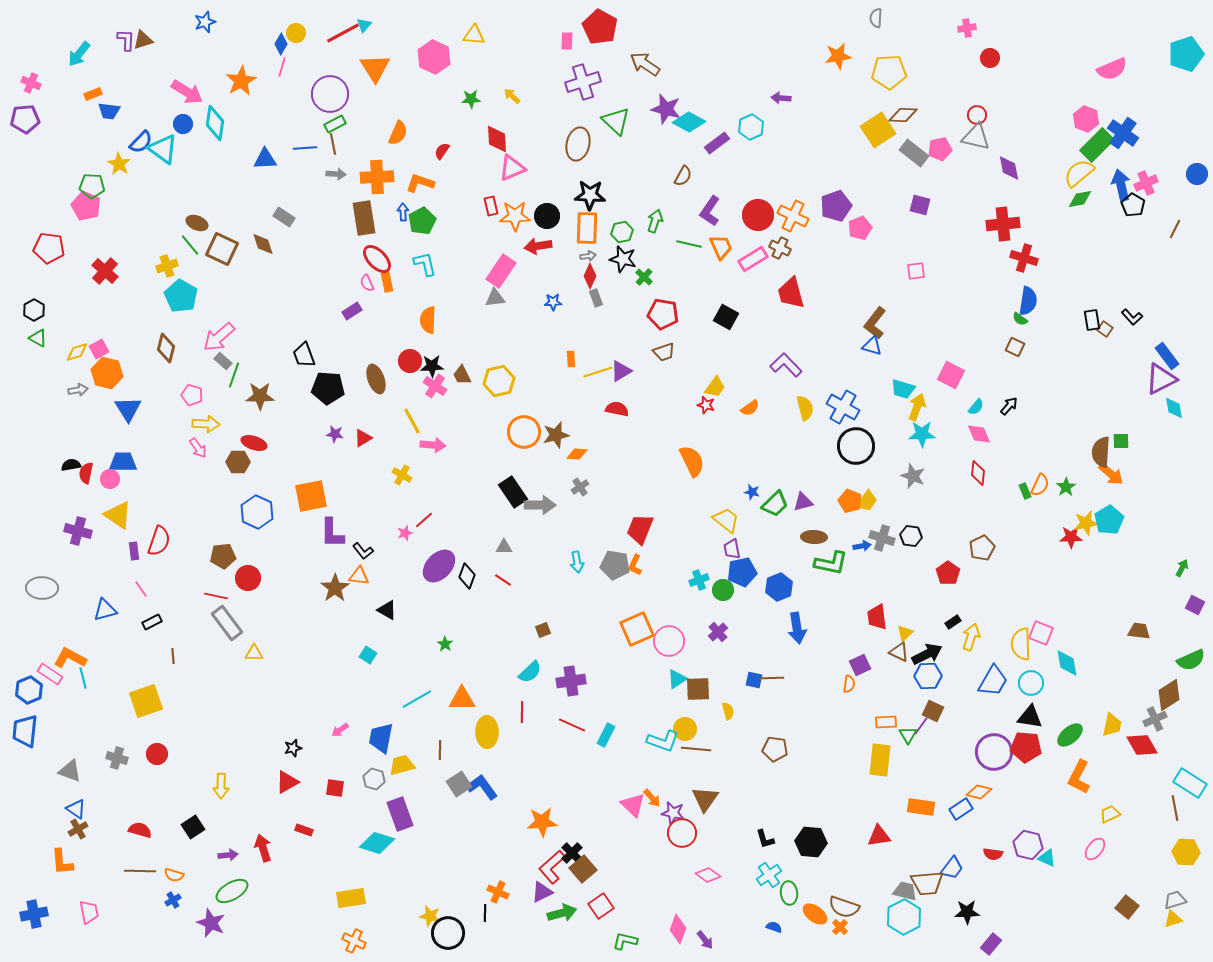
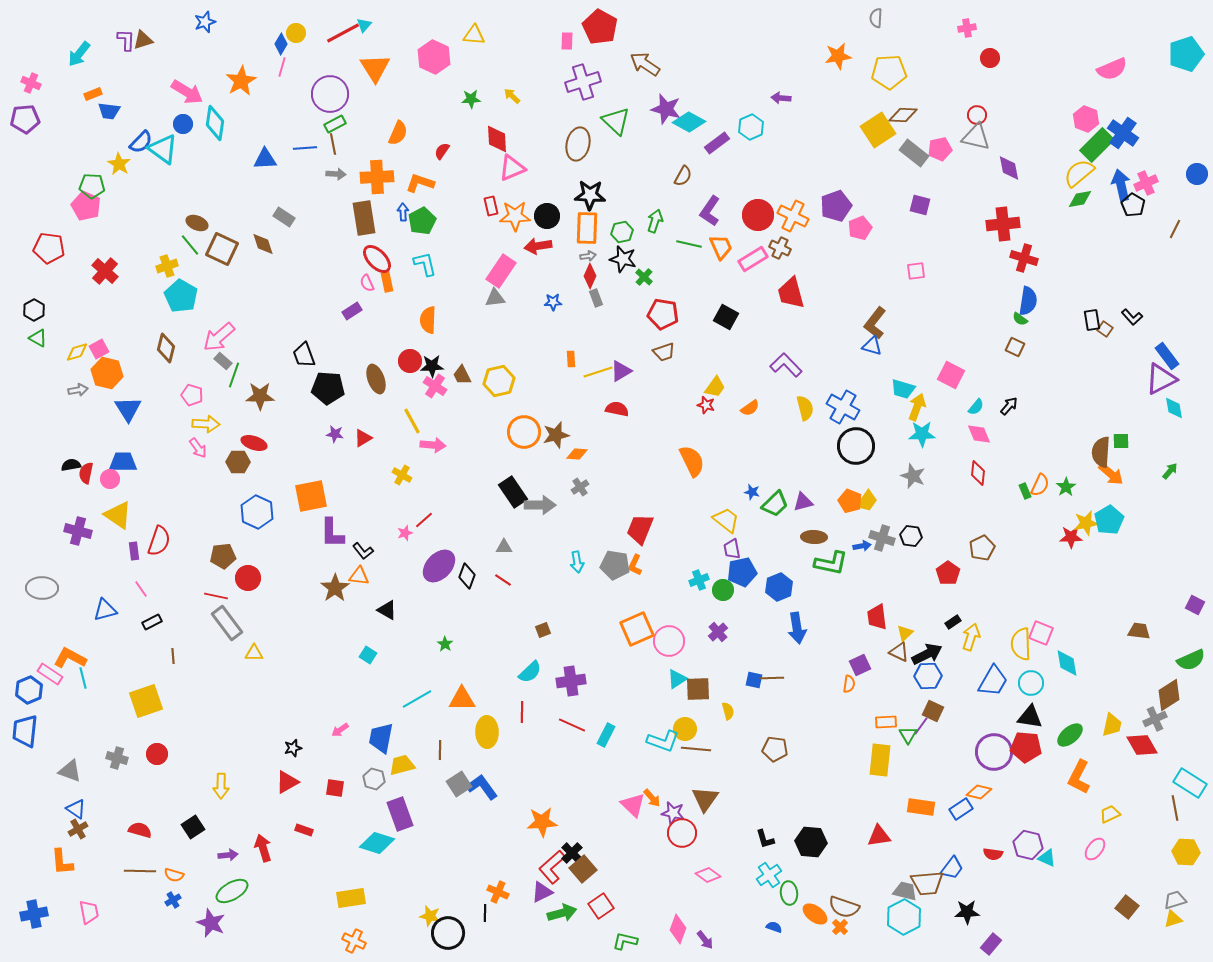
green arrow at (1182, 568): moved 12 px left, 97 px up; rotated 12 degrees clockwise
